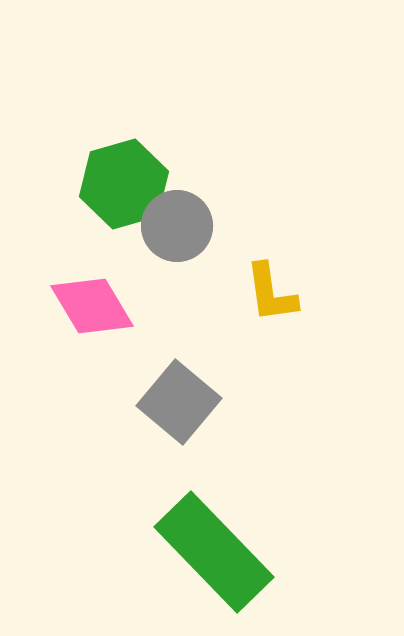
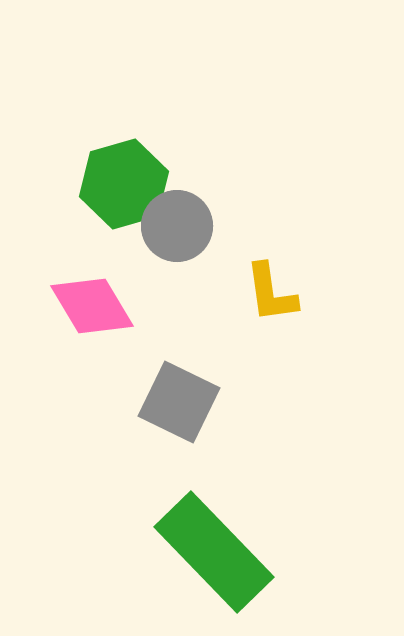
gray square: rotated 14 degrees counterclockwise
